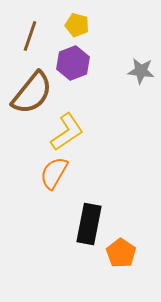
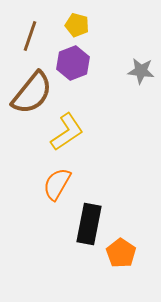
orange semicircle: moved 3 px right, 11 px down
